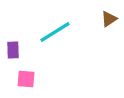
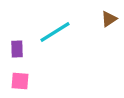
purple rectangle: moved 4 px right, 1 px up
pink square: moved 6 px left, 2 px down
